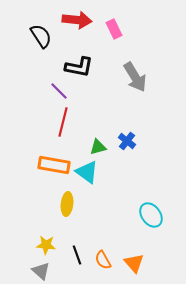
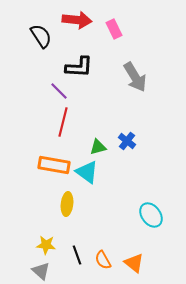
black L-shape: rotated 8 degrees counterclockwise
orange triangle: rotated 10 degrees counterclockwise
